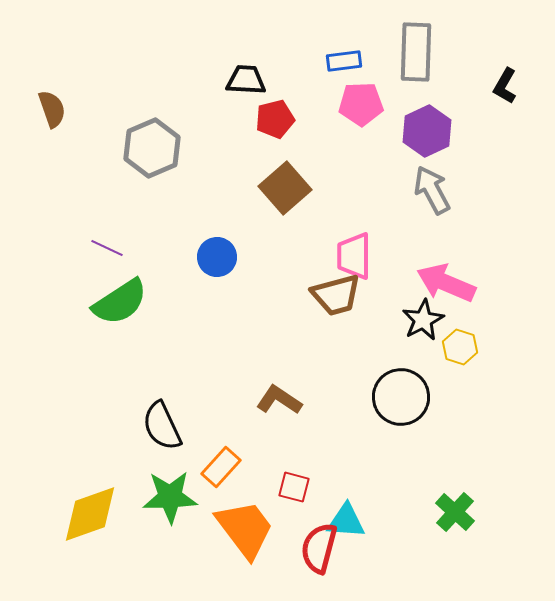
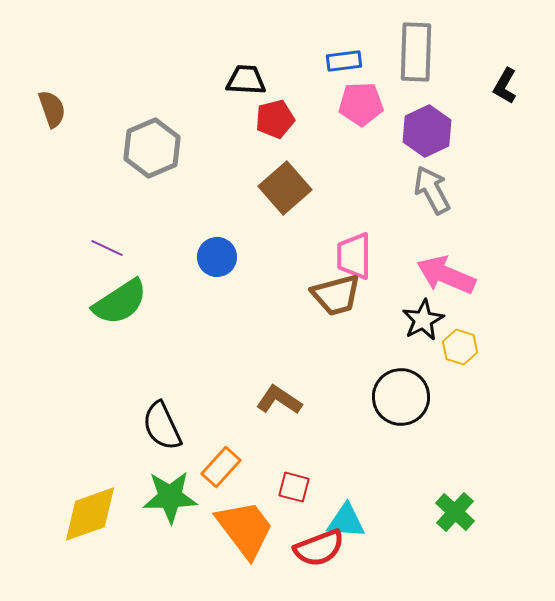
pink arrow: moved 8 px up
red semicircle: rotated 126 degrees counterclockwise
